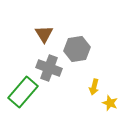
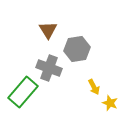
brown triangle: moved 4 px right, 4 px up
yellow arrow: rotated 42 degrees counterclockwise
